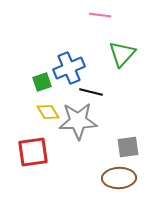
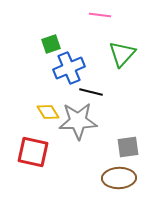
green square: moved 9 px right, 38 px up
red square: rotated 20 degrees clockwise
